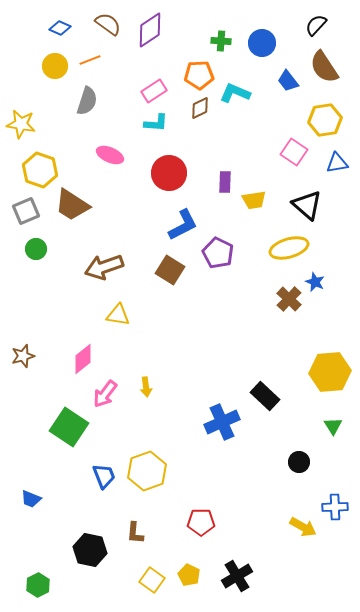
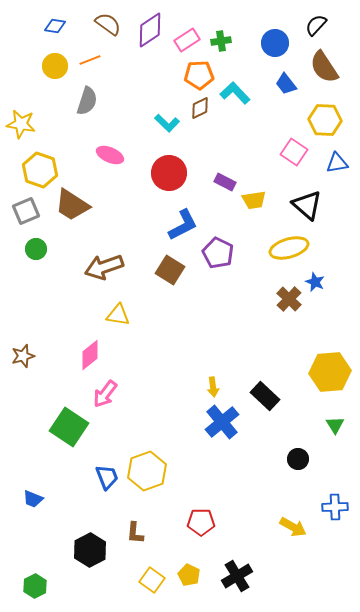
blue diamond at (60, 28): moved 5 px left, 2 px up; rotated 15 degrees counterclockwise
green cross at (221, 41): rotated 12 degrees counterclockwise
blue circle at (262, 43): moved 13 px right
blue trapezoid at (288, 81): moved 2 px left, 3 px down
pink rectangle at (154, 91): moved 33 px right, 51 px up
cyan L-shape at (235, 93): rotated 24 degrees clockwise
yellow hexagon at (325, 120): rotated 12 degrees clockwise
cyan L-shape at (156, 123): moved 11 px right; rotated 40 degrees clockwise
purple rectangle at (225, 182): rotated 65 degrees counterclockwise
pink diamond at (83, 359): moved 7 px right, 4 px up
yellow arrow at (146, 387): moved 67 px right
blue cross at (222, 422): rotated 16 degrees counterclockwise
green triangle at (333, 426): moved 2 px right, 1 px up
black circle at (299, 462): moved 1 px left, 3 px up
blue trapezoid at (104, 476): moved 3 px right, 1 px down
blue trapezoid at (31, 499): moved 2 px right
yellow arrow at (303, 527): moved 10 px left
black hexagon at (90, 550): rotated 20 degrees clockwise
green hexagon at (38, 585): moved 3 px left, 1 px down
